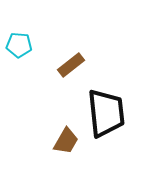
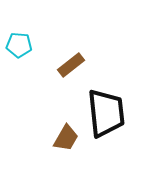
brown trapezoid: moved 3 px up
